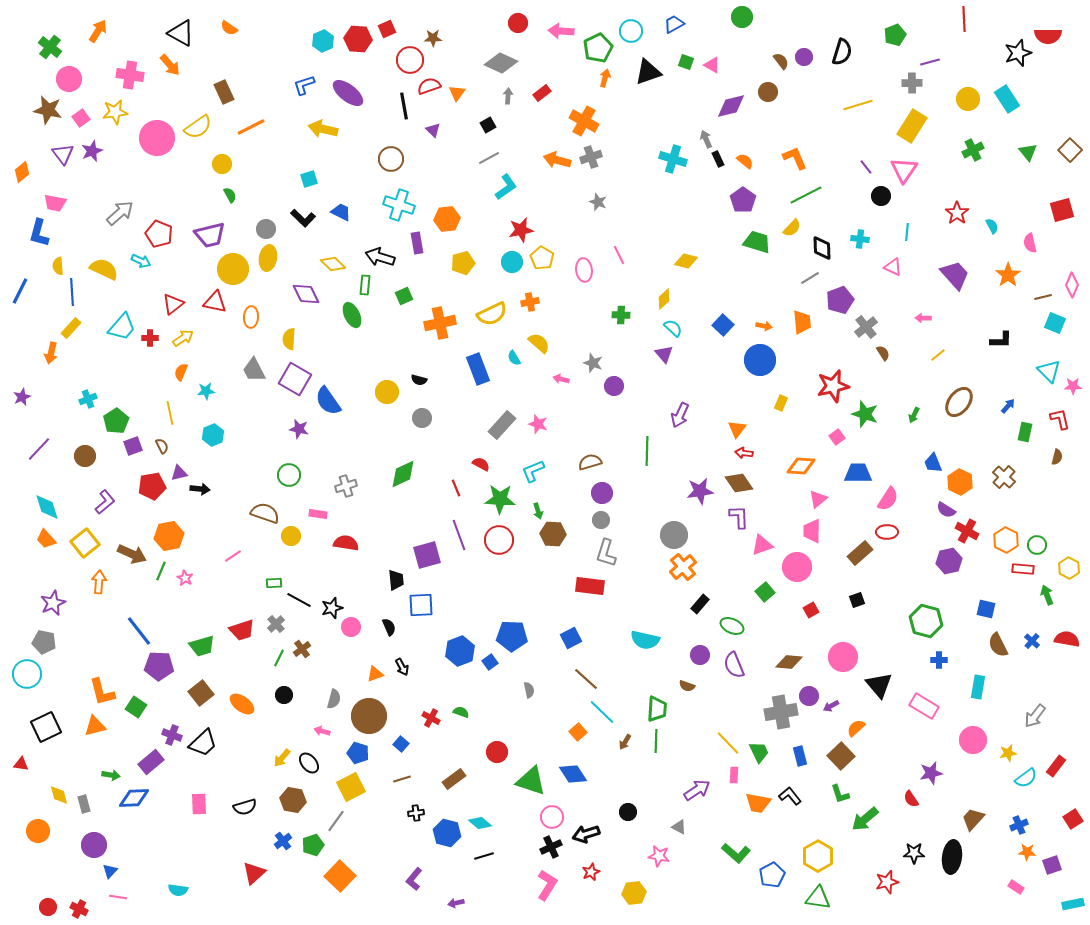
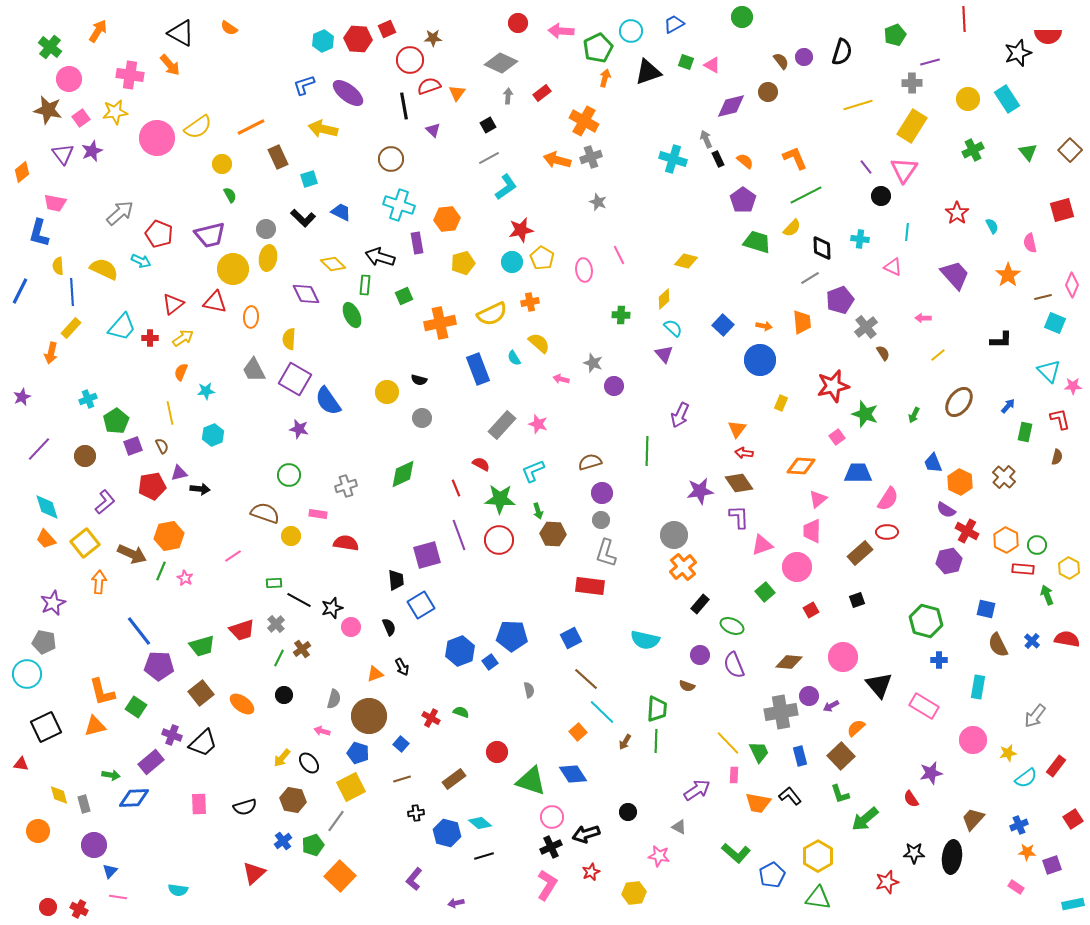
brown rectangle at (224, 92): moved 54 px right, 65 px down
blue square at (421, 605): rotated 28 degrees counterclockwise
